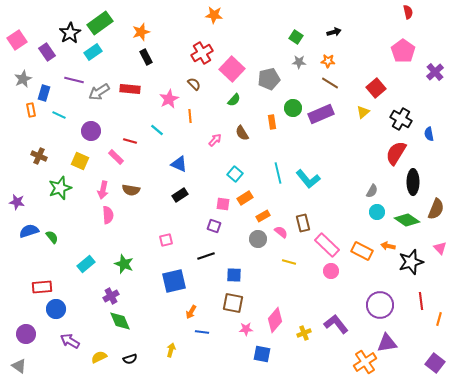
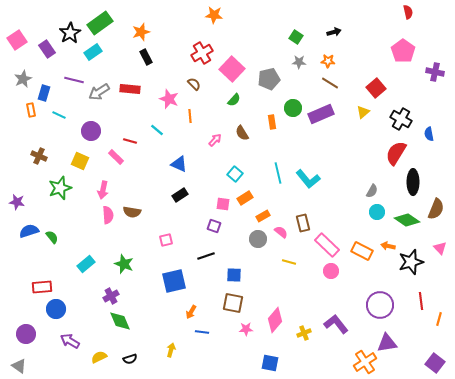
purple rectangle at (47, 52): moved 3 px up
purple cross at (435, 72): rotated 36 degrees counterclockwise
pink star at (169, 99): rotated 24 degrees counterclockwise
brown semicircle at (131, 190): moved 1 px right, 22 px down
blue square at (262, 354): moved 8 px right, 9 px down
